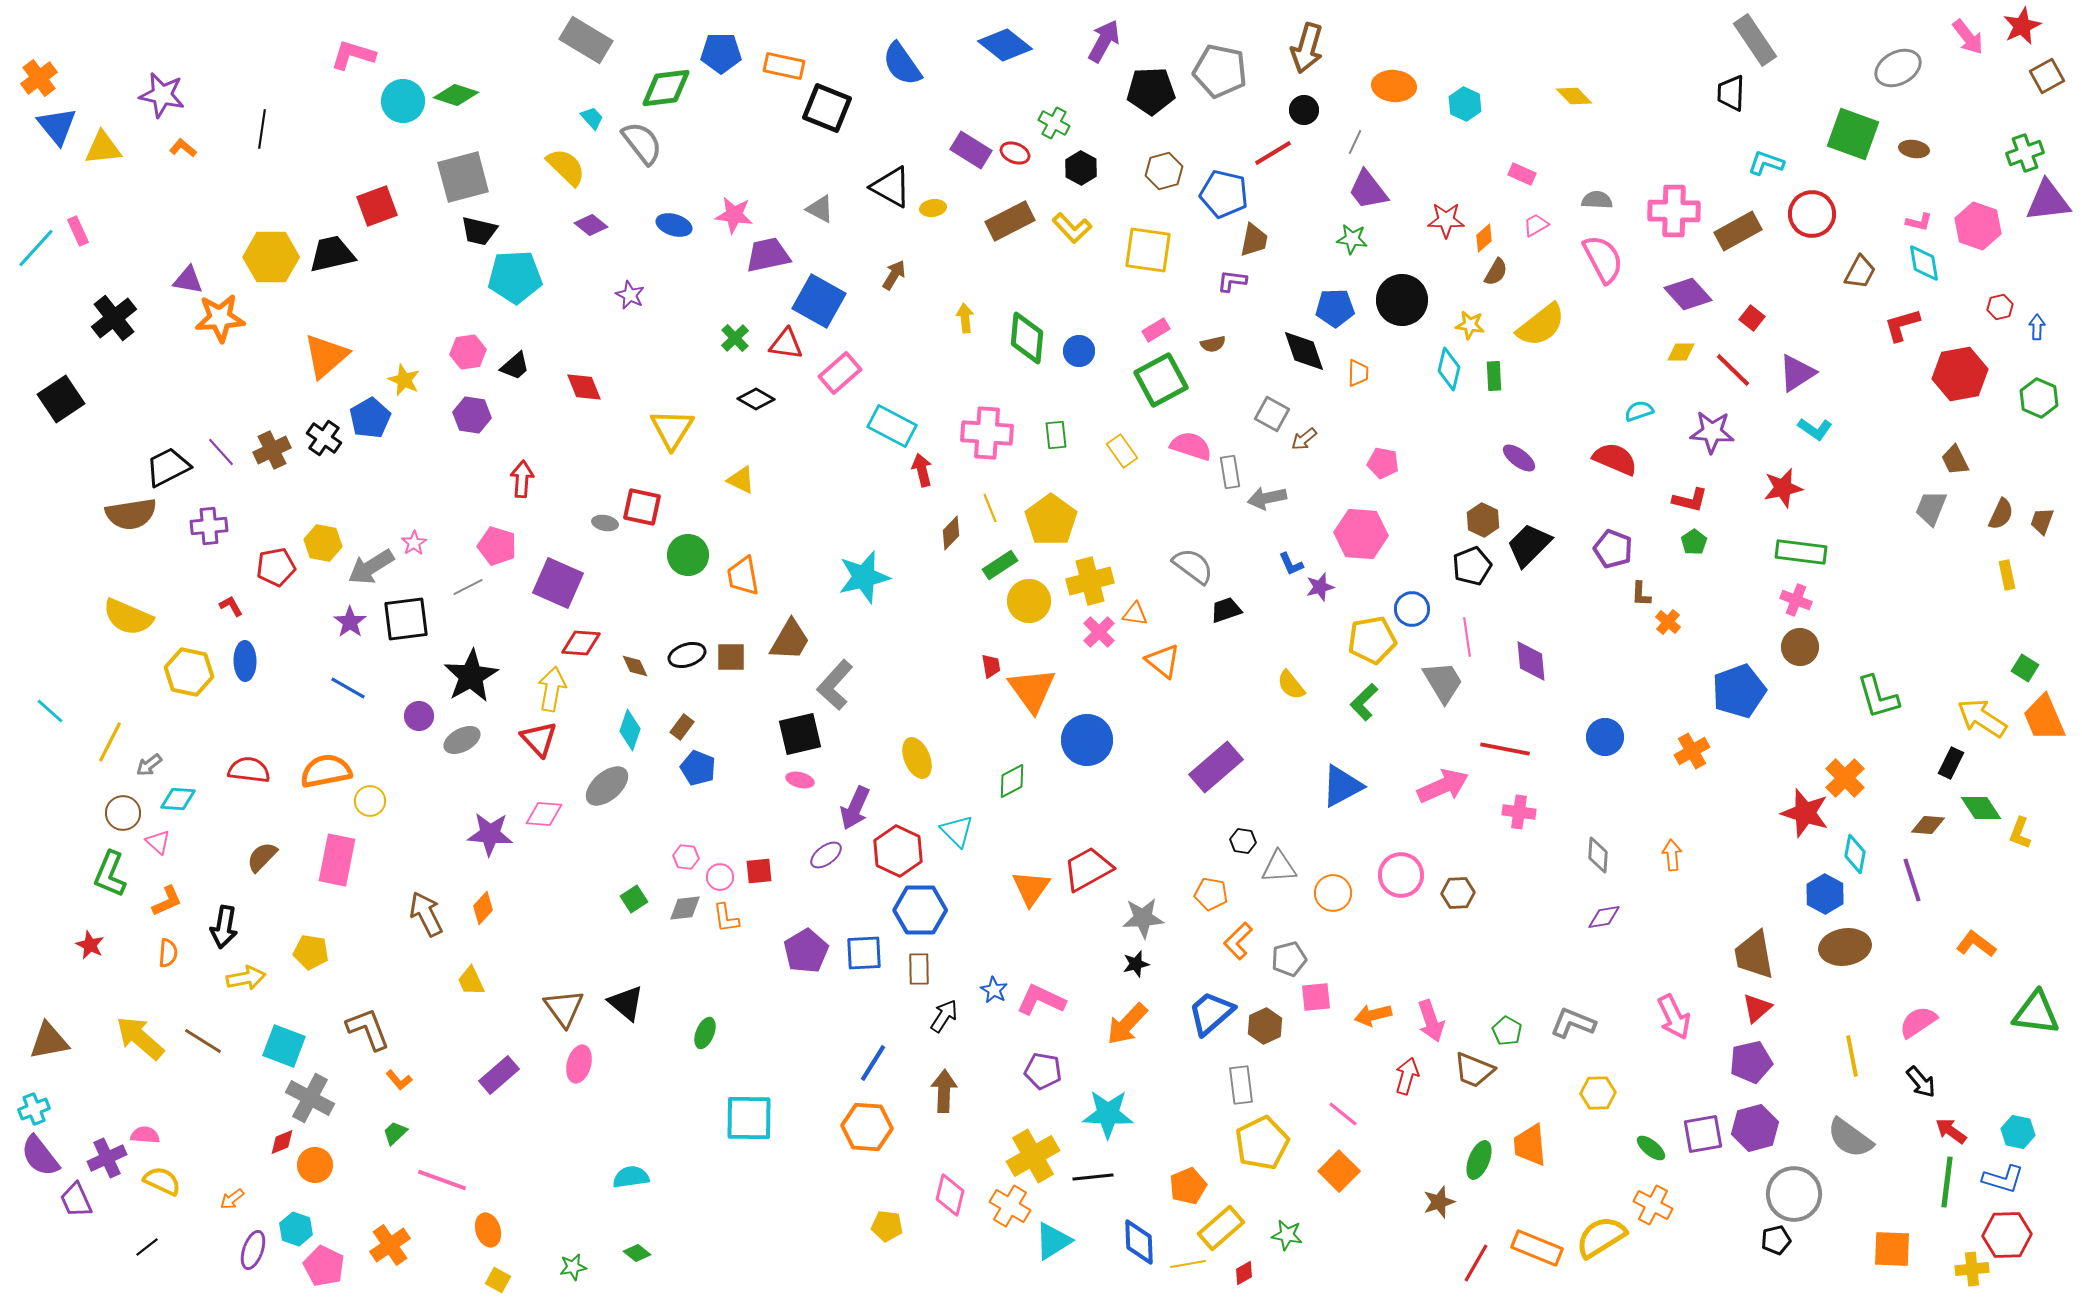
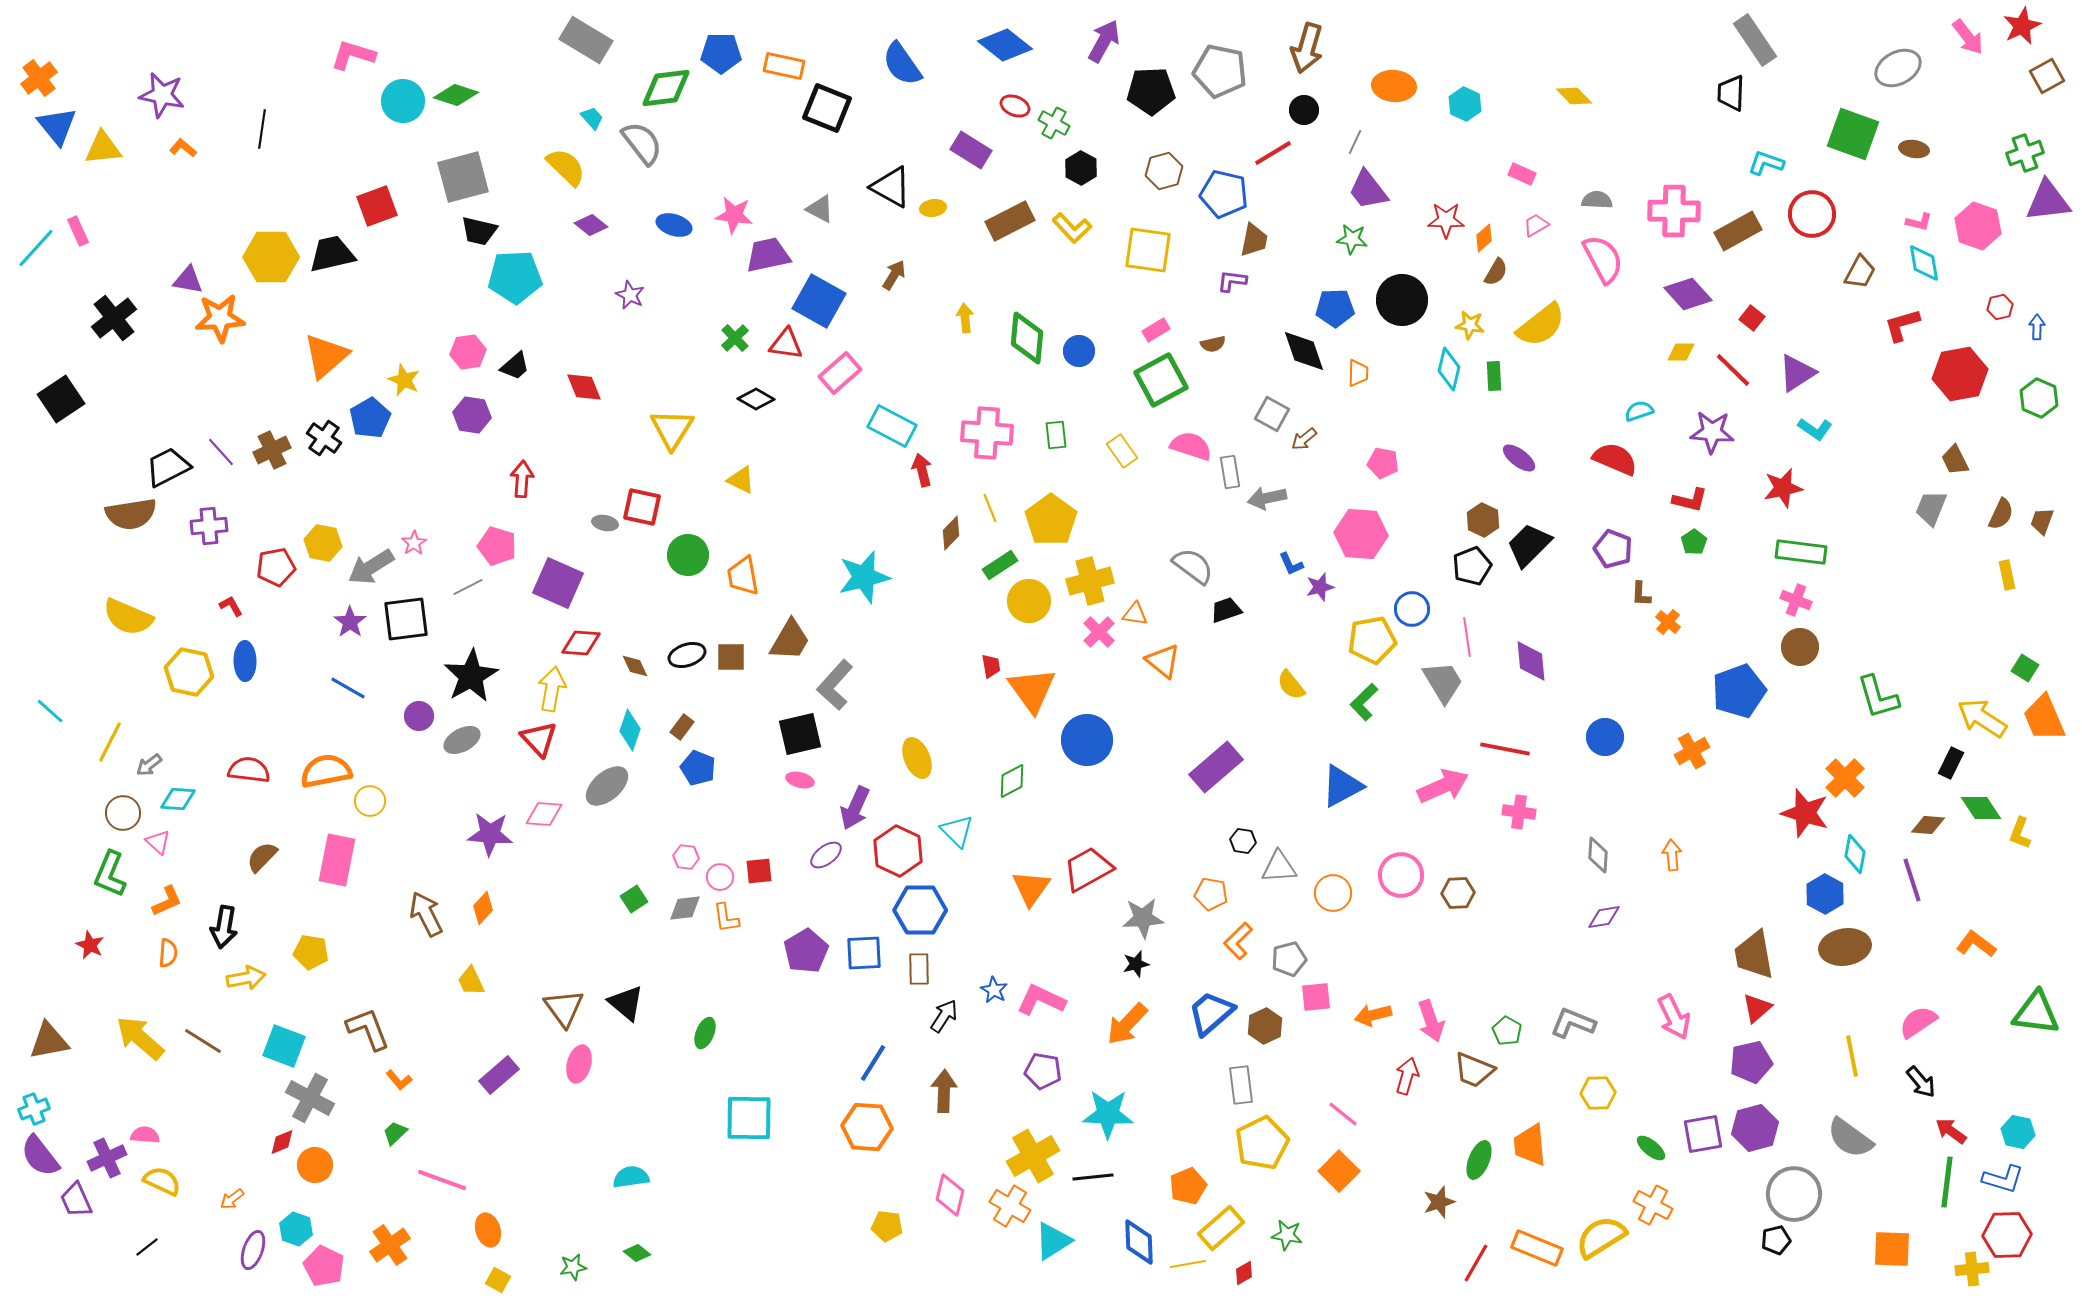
red ellipse at (1015, 153): moved 47 px up
